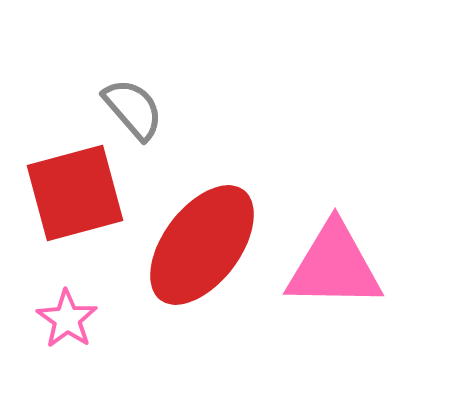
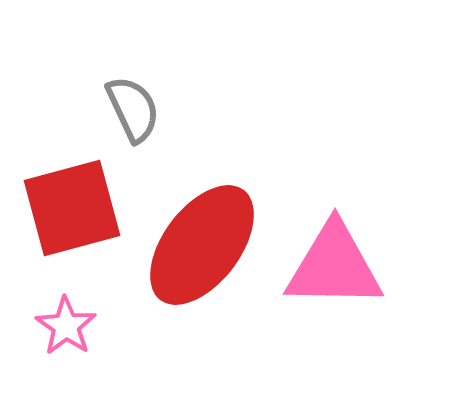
gray semicircle: rotated 16 degrees clockwise
red square: moved 3 px left, 15 px down
pink star: moved 1 px left, 7 px down
